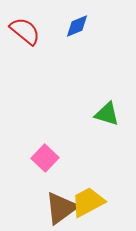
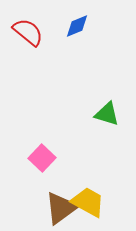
red semicircle: moved 3 px right, 1 px down
pink square: moved 3 px left
yellow trapezoid: rotated 57 degrees clockwise
